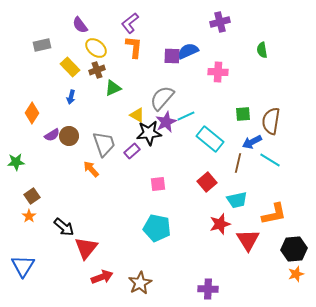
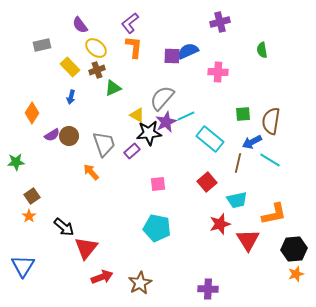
orange arrow at (91, 169): moved 3 px down
